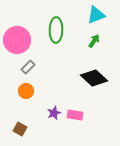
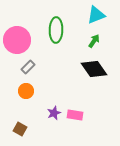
black diamond: moved 9 px up; rotated 12 degrees clockwise
